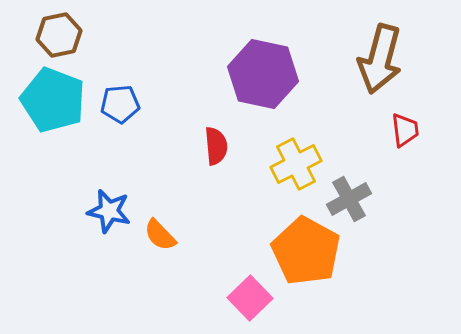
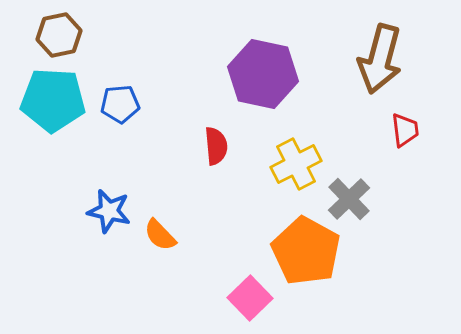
cyan pentagon: rotated 18 degrees counterclockwise
gray cross: rotated 15 degrees counterclockwise
